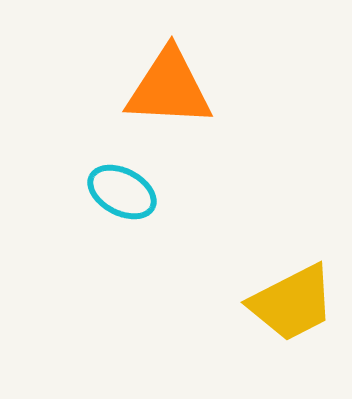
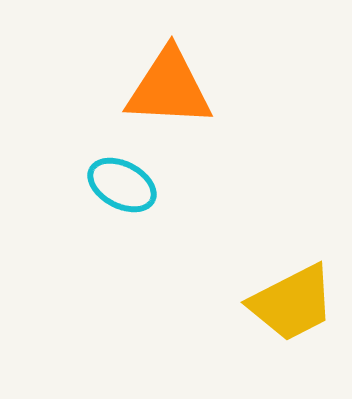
cyan ellipse: moved 7 px up
